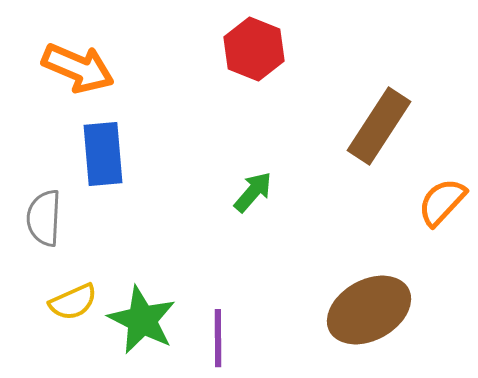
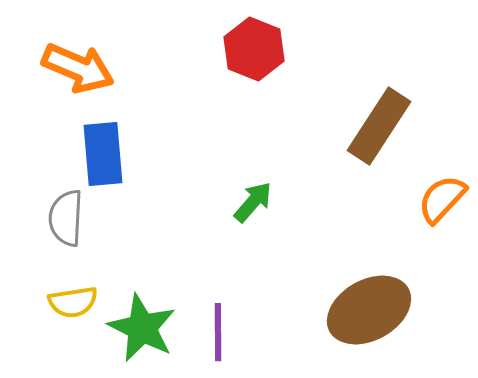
green arrow: moved 10 px down
orange semicircle: moved 3 px up
gray semicircle: moved 22 px right
yellow semicircle: rotated 15 degrees clockwise
green star: moved 8 px down
purple line: moved 6 px up
